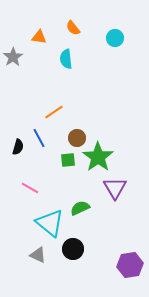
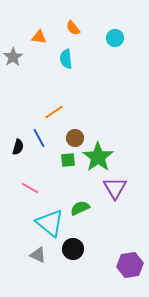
brown circle: moved 2 px left
